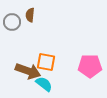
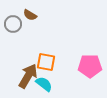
brown semicircle: rotated 64 degrees counterclockwise
gray circle: moved 1 px right, 2 px down
brown arrow: moved 5 px down; rotated 80 degrees counterclockwise
